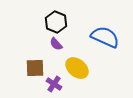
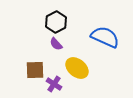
black hexagon: rotated 10 degrees clockwise
brown square: moved 2 px down
